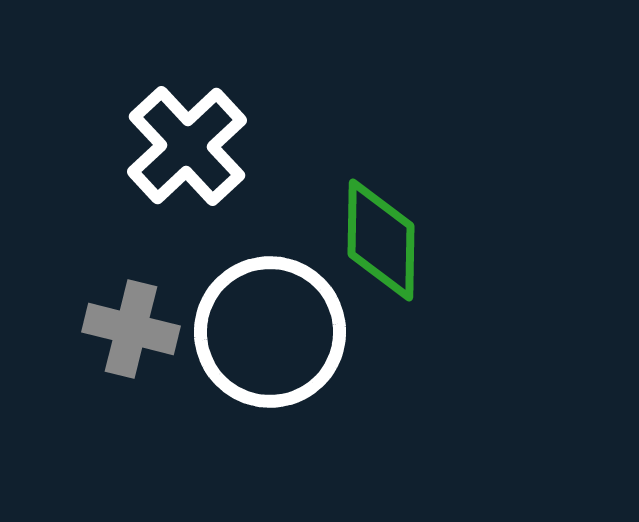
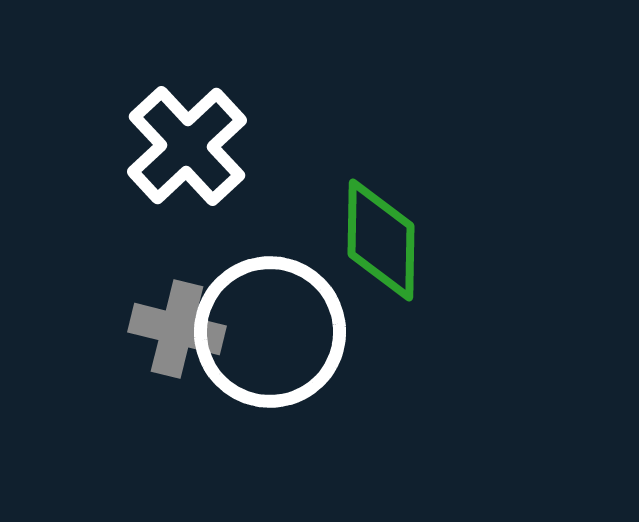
gray cross: moved 46 px right
